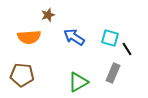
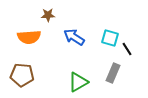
brown star: rotated 16 degrees clockwise
